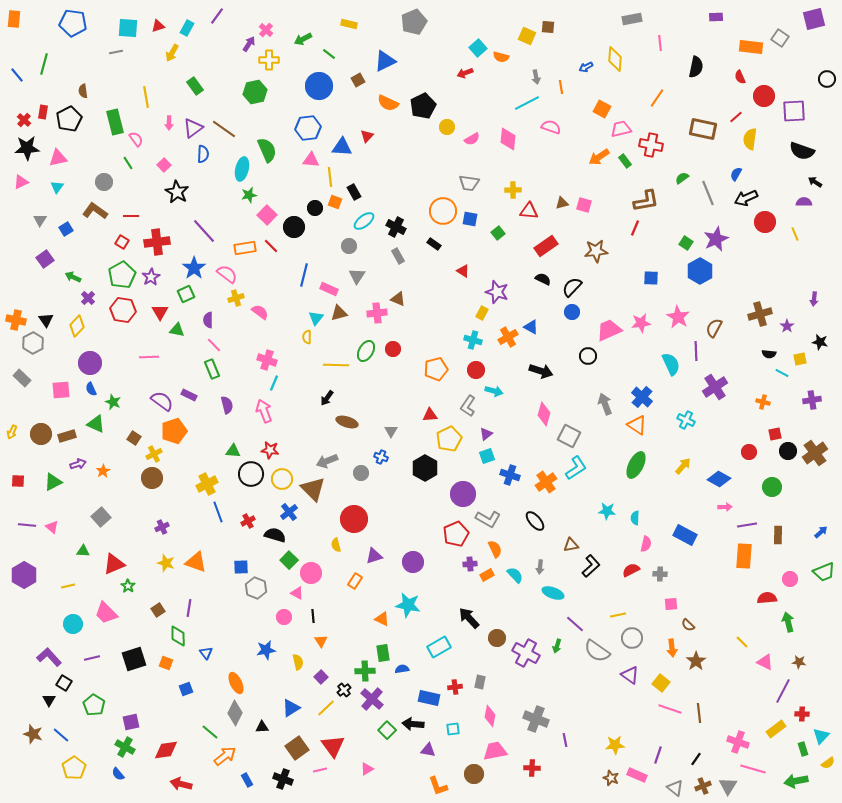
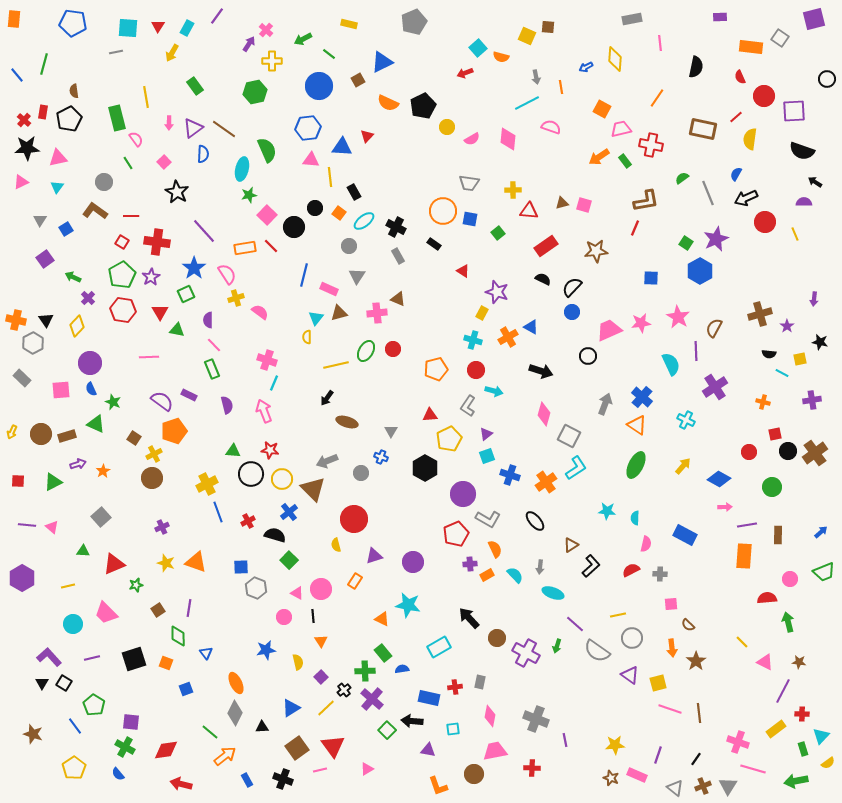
purple rectangle at (716, 17): moved 4 px right
red triangle at (158, 26): rotated 40 degrees counterclockwise
yellow cross at (269, 60): moved 3 px right, 1 px down
blue triangle at (385, 61): moved 3 px left, 1 px down
brown semicircle at (83, 91): moved 9 px left
green rectangle at (115, 122): moved 2 px right, 4 px up
pink square at (164, 165): moved 3 px up
orange square at (335, 202): moved 4 px right, 11 px down; rotated 16 degrees clockwise
red cross at (157, 242): rotated 15 degrees clockwise
pink semicircle at (227, 274): rotated 20 degrees clockwise
yellow line at (336, 365): rotated 15 degrees counterclockwise
gray arrow at (605, 404): rotated 40 degrees clockwise
brown triangle at (571, 545): rotated 21 degrees counterclockwise
pink circle at (311, 573): moved 10 px right, 16 px down
purple hexagon at (24, 575): moved 2 px left, 3 px down
green star at (128, 586): moved 8 px right, 1 px up; rotated 24 degrees clockwise
green rectangle at (383, 653): rotated 30 degrees counterclockwise
yellow square at (661, 683): moved 3 px left; rotated 36 degrees clockwise
black triangle at (49, 700): moved 7 px left, 17 px up
purple square at (131, 722): rotated 18 degrees clockwise
black arrow at (413, 724): moved 1 px left, 3 px up
blue line at (61, 735): moved 14 px right, 9 px up; rotated 12 degrees clockwise
